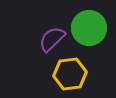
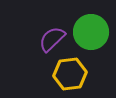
green circle: moved 2 px right, 4 px down
